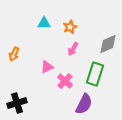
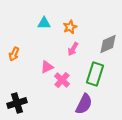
pink cross: moved 3 px left, 1 px up
